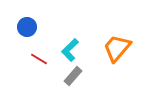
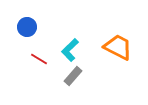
orange trapezoid: moved 1 px right, 1 px up; rotated 76 degrees clockwise
